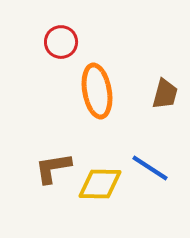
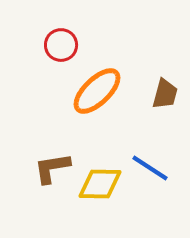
red circle: moved 3 px down
orange ellipse: rotated 56 degrees clockwise
brown L-shape: moved 1 px left
